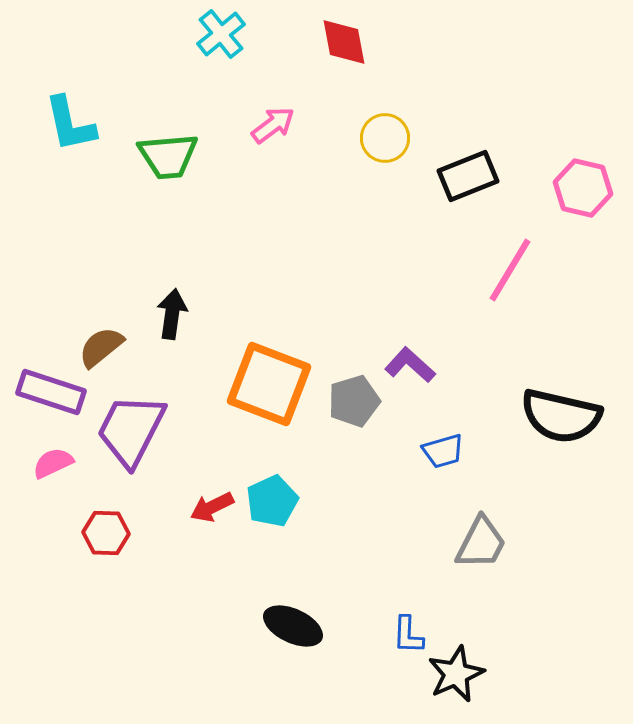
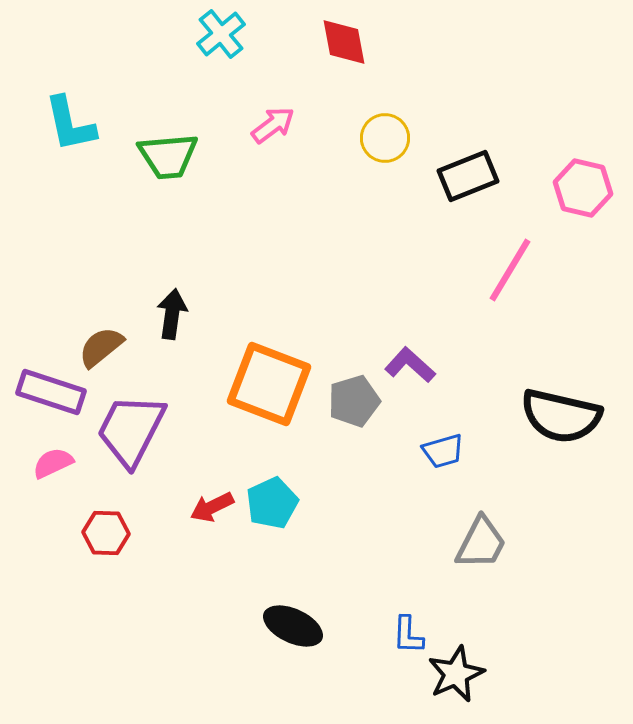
cyan pentagon: moved 2 px down
